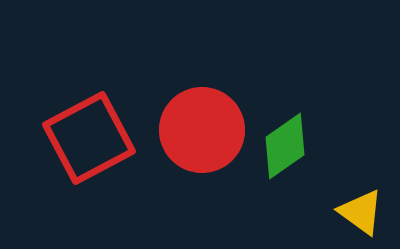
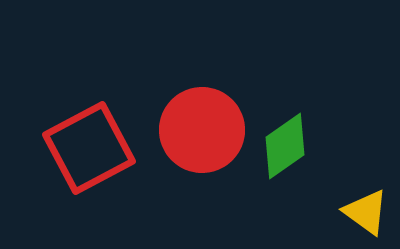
red square: moved 10 px down
yellow triangle: moved 5 px right
